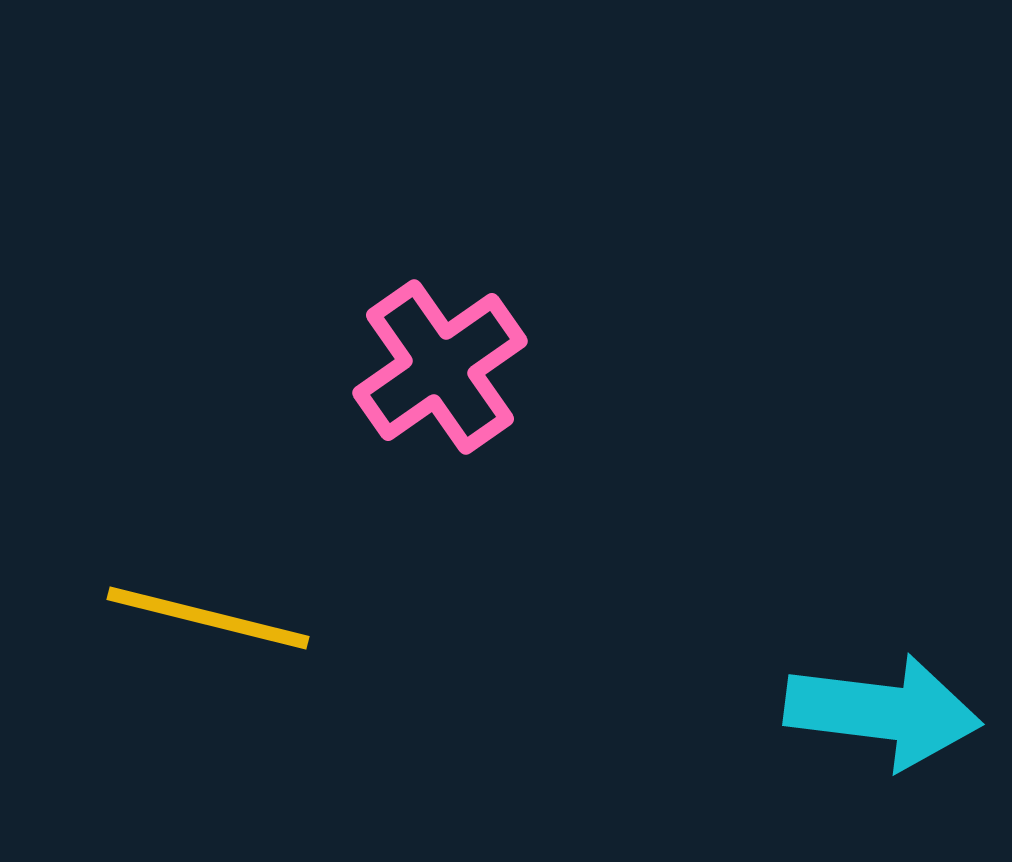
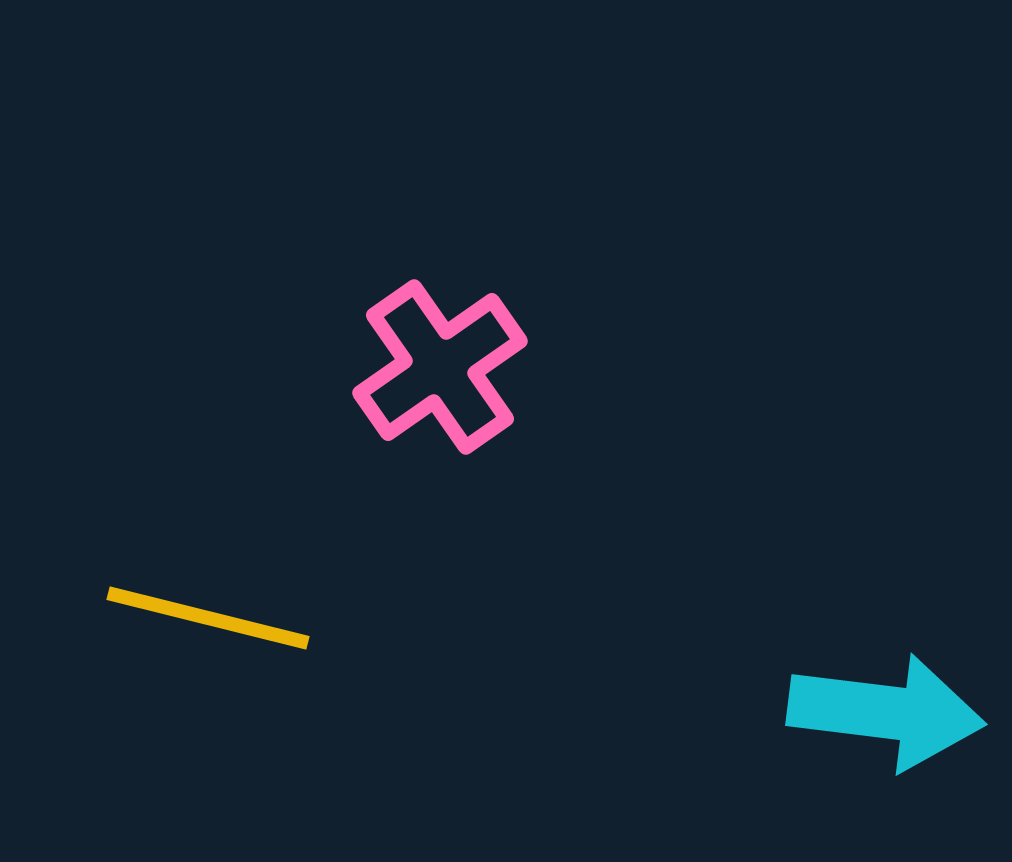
cyan arrow: moved 3 px right
